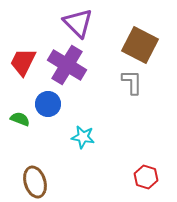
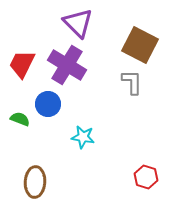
red trapezoid: moved 1 px left, 2 px down
brown ellipse: rotated 20 degrees clockwise
